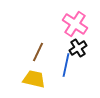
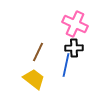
pink cross: rotated 10 degrees counterclockwise
black cross: moved 4 px left; rotated 30 degrees clockwise
yellow trapezoid: rotated 25 degrees clockwise
